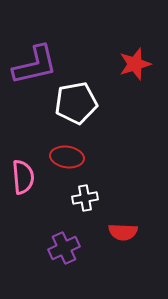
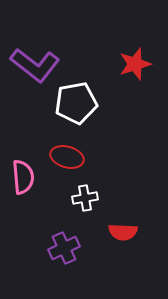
purple L-shape: rotated 51 degrees clockwise
red ellipse: rotated 8 degrees clockwise
